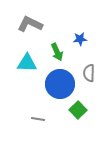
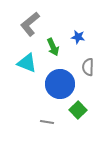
gray L-shape: rotated 65 degrees counterclockwise
blue star: moved 2 px left, 2 px up; rotated 16 degrees clockwise
green arrow: moved 4 px left, 5 px up
cyan triangle: rotated 20 degrees clockwise
gray semicircle: moved 1 px left, 6 px up
gray line: moved 9 px right, 3 px down
